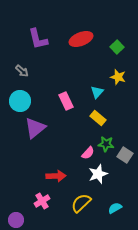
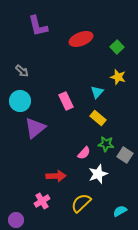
purple L-shape: moved 13 px up
pink semicircle: moved 4 px left
cyan semicircle: moved 5 px right, 3 px down
